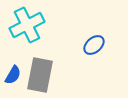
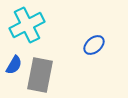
blue semicircle: moved 1 px right, 10 px up
